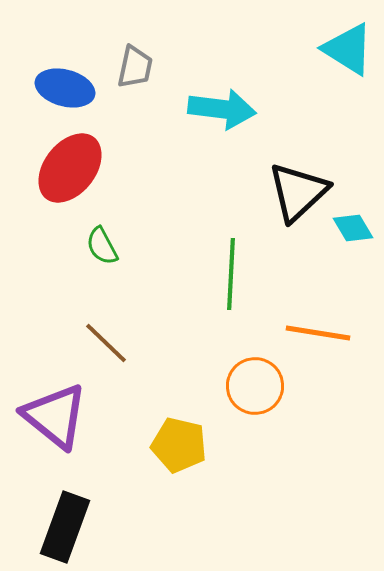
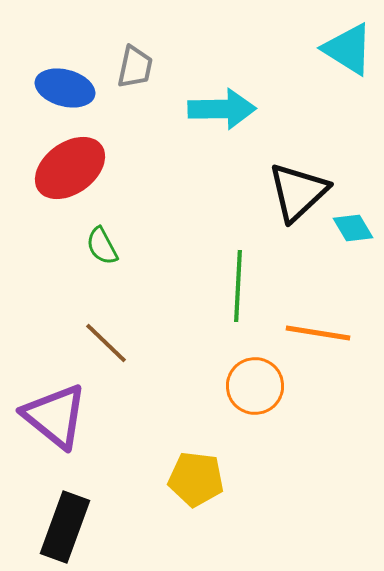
cyan arrow: rotated 8 degrees counterclockwise
red ellipse: rotated 16 degrees clockwise
green line: moved 7 px right, 12 px down
yellow pentagon: moved 17 px right, 34 px down; rotated 6 degrees counterclockwise
